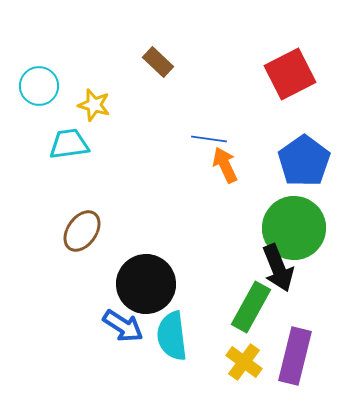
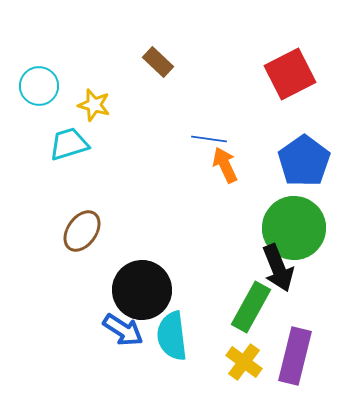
cyan trapezoid: rotated 9 degrees counterclockwise
black circle: moved 4 px left, 6 px down
blue arrow: moved 4 px down
